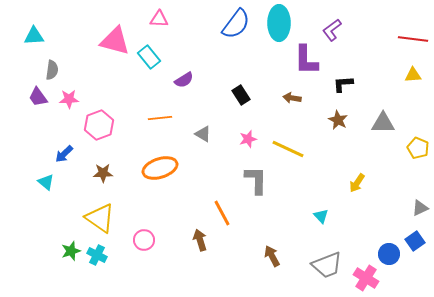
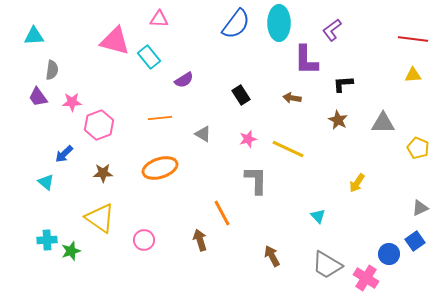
pink star at (69, 99): moved 3 px right, 3 px down
cyan triangle at (321, 216): moved 3 px left
cyan cross at (97, 255): moved 50 px left, 15 px up; rotated 30 degrees counterclockwise
gray trapezoid at (327, 265): rotated 52 degrees clockwise
